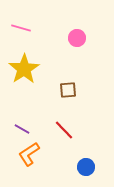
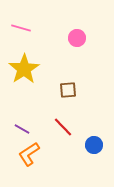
red line: moved 1 px left, 3 px up
blue circle: moved 8 px right, 22 px up
